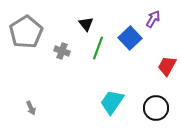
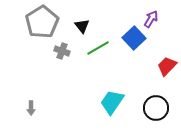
purple arrow: moved 2 px left
black triangle: moved 4 px left, 2 px down
gray pentagon: moved 16 px right, 10 px up
blue square: moved 4 px right
green line: rotated 40 degrees clockwise
red trapezoid: rotated 15 degrees clockwise
gray arrow: rotated 24 degrees clockwise
